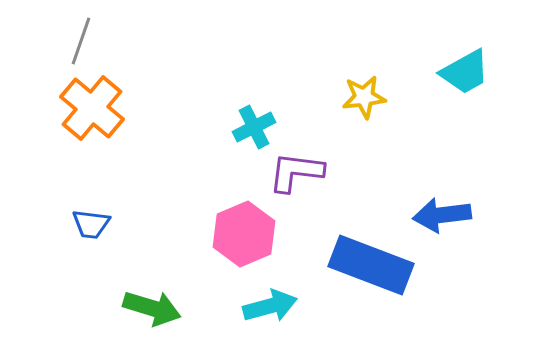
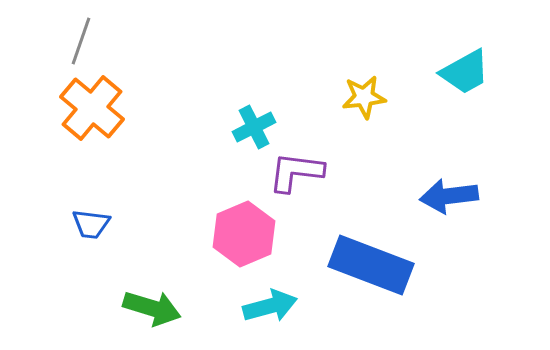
blue arrow: moved 7 px right, 19 px up
